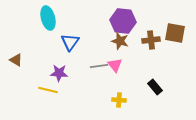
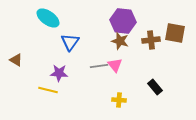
cyan ellipse: rotated 40 degrees counterclockwise
